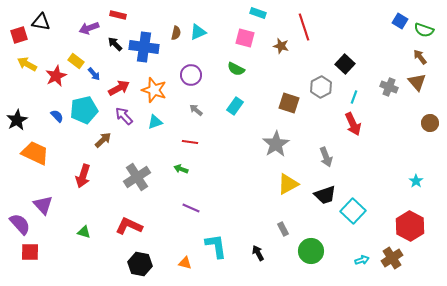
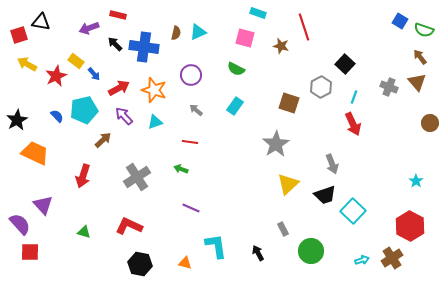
gray arrow at (326, 157): moved 6 px right, 7 px down
yellow triangle at (288, 184): rotated 15 degrees counterclockwise
